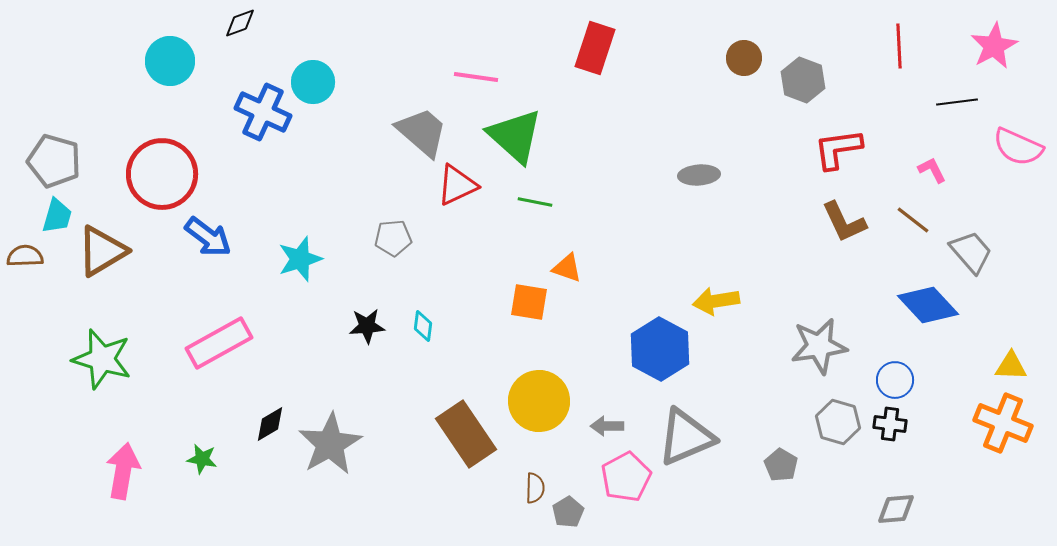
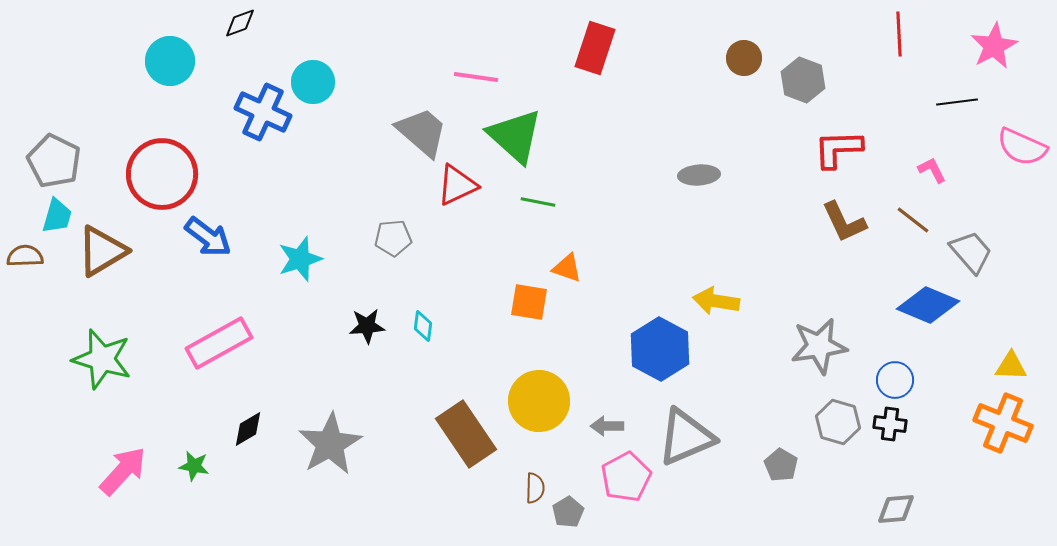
red line at (899, 46): moved 12 px up
pink semicircle at (1018, 147): moved 4 px right
red L-shape at (838, 149): rotated 6 degrees clockwise
gray pentagon at (54, 161): rotated 10 degrees clockwise
green line at (535, 202): moved 3 px right
yellow arrow at (716, 301): rotated 18 degrees clockwise
blue diamond at (928, 305): rotated 24 degrees counterclockwise
black diamond at (270, 424): moved 22 px left, 5 px down
green star at (202, 459): moved 8 px left, 7 px down
pink arrow at (123, 471): rotated 32 degrees clockwise
